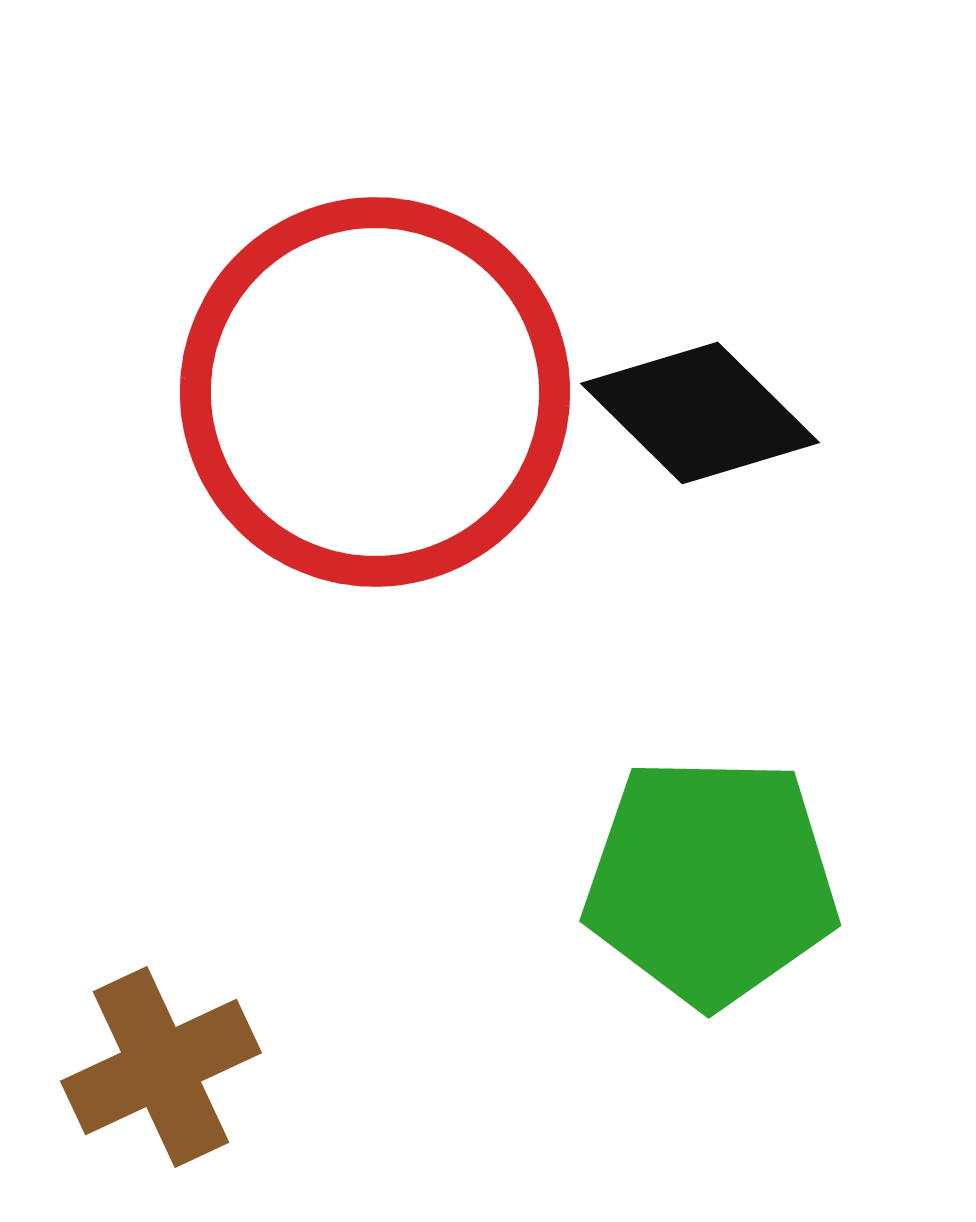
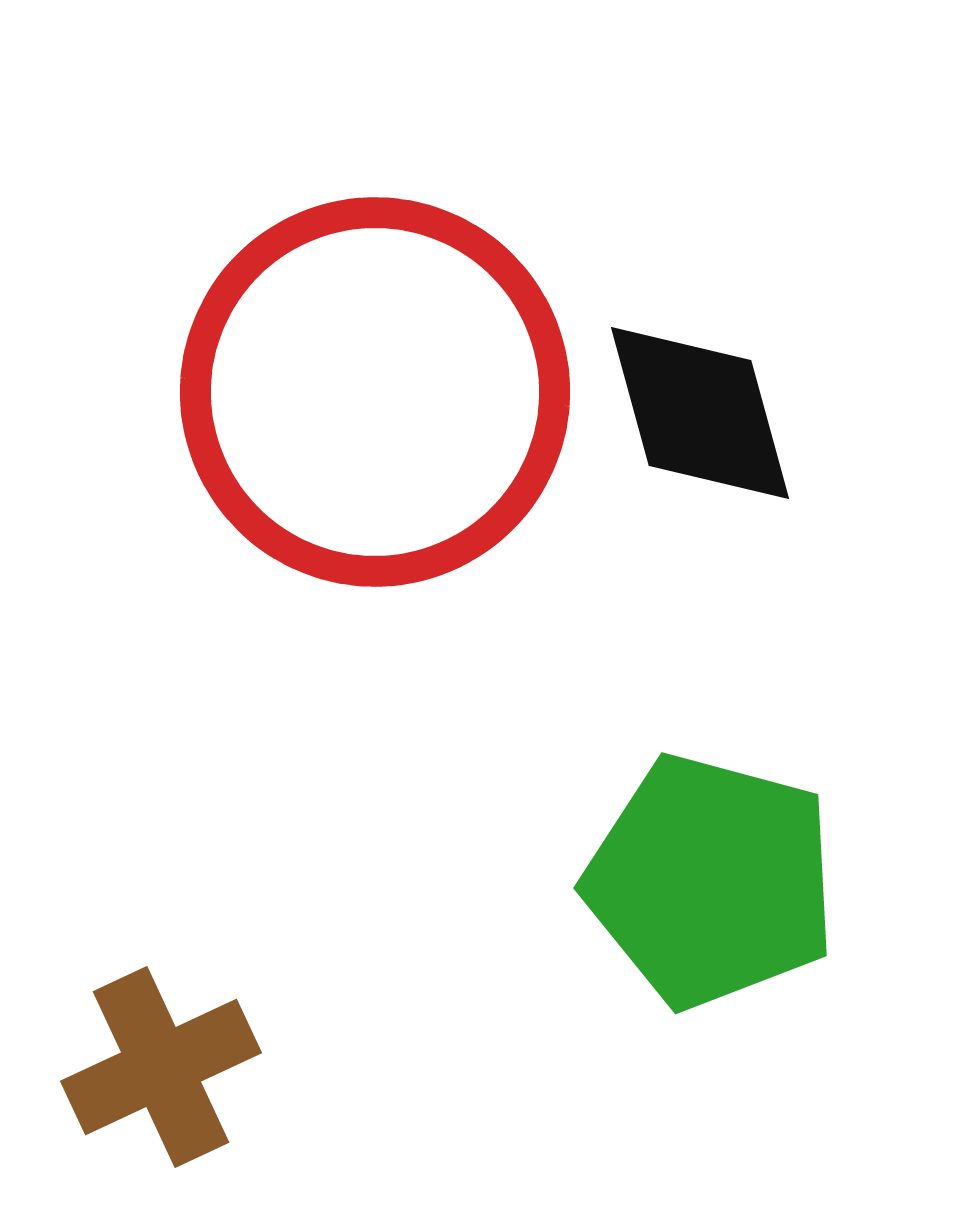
black diamond: rotated 30 degrees clockwise
green pentagon: rotated 14 degrees clockwise
